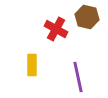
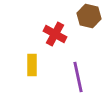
brown hexagon: moved 2 px right, 1 px up
red cross: moved 1 px left, 5 px down
